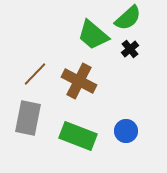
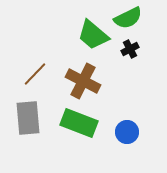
green semicircle: rotated 16 degrees clockwise
black cross: rotated 12 degrees clockwise
brown cross: moved 4 px right
gray rectangle: rotated 16 degrees counterclockwise
blue circle: moved 1 px right, 1 px down
green rectangle: moved 1 px right, 13 px up
